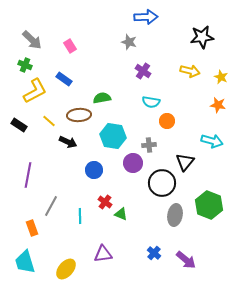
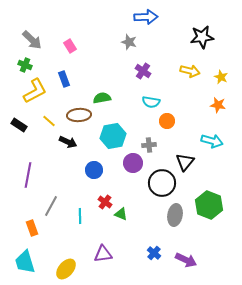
blue rectangle: rotated 35 degrees clockwise
cyan hexagon: rotated 20 degrees counterclockwise
purple arrow: rotated 15 degrees counterclockwise
